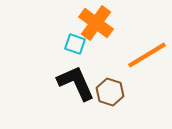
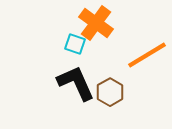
brown hexagon: rotated 12 degrees clockwise
